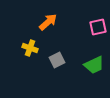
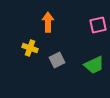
orange arrow: rotated 48 degrees counterclockwise
pink square: moved 2 px up
